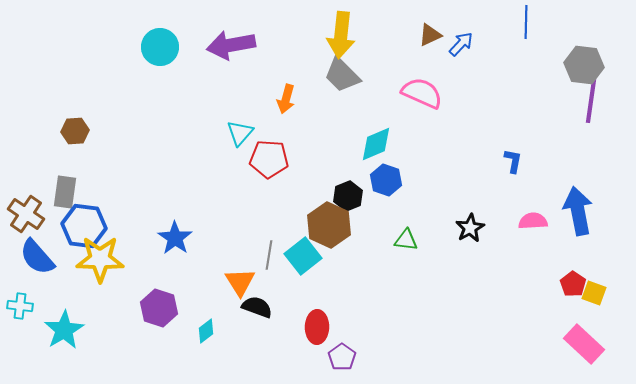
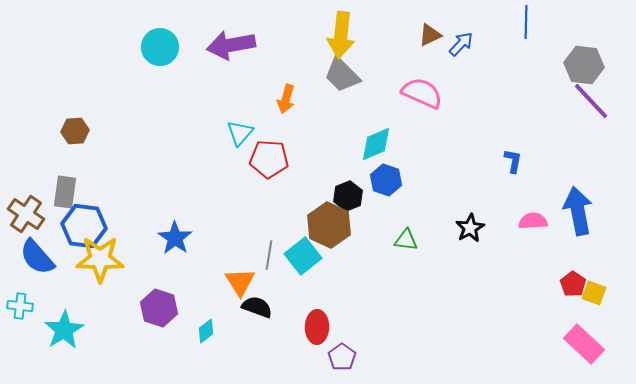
purple line at (591, 101): rotated 51 degrees counterclockwise
